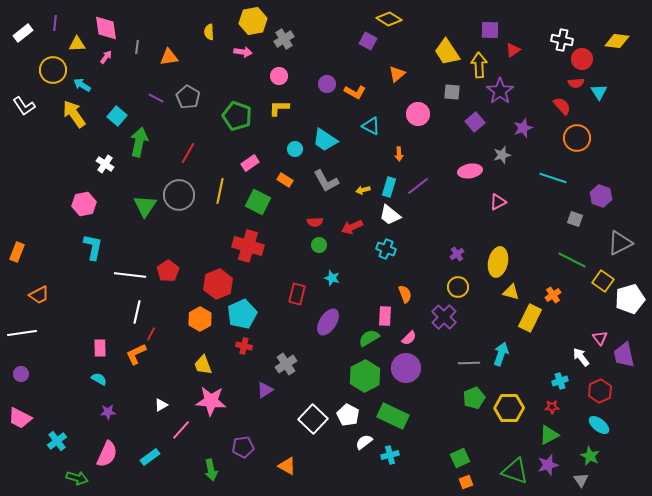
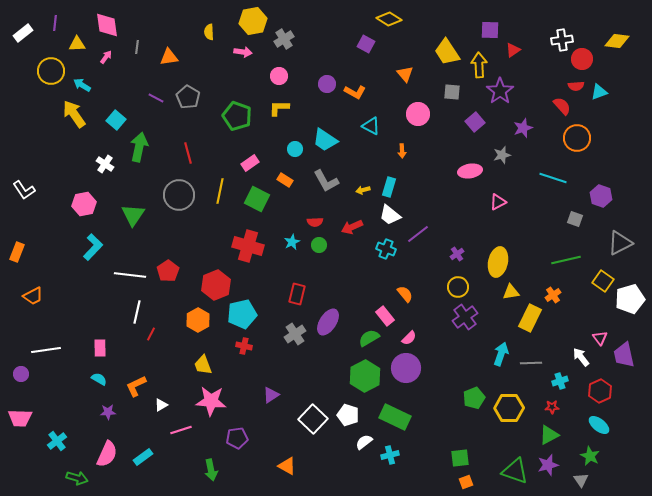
pink diamond at (106, 28): moved 1 px right, 3 px up
white cross at (562, 40): rotated 20 degrees counterclockwise
purple square at (368, 41): moved 2 px left, 3 px down
yellow circle at (53, 70): moved 2 px left, 1 px down
orange triangle at (397, 74): moved 8 px right; rotated 30 degrees counterclockwise
red semicircle at (576, 83): moved 3 px down
cyan triangle at (599, 92): rotated 42 degrees clockwise
white L-shape at (24, 106): moved 84 px down
cyan square at (117, 116): moved 1 px left, 4 px down
green arrow at (139, 142): moved 5 px down
red line at (188, 153): rotated 45 degrees counterclockwise
orange arrow at (399, 154): moved 3 px right, 3 px up
purple line at (418, 186): moved 48 px down
green square at (258, 202): moved 1 px left, 3 px up
green triangle at (145, 206): moved 12 px left, 9 px down
cyan L-shape at (93, 247): rotated 32 degrees clockwise
green line at (572, 260): moved 6 px left; rotated 40 degrees counterclockwise
cyan star at (332, 278): moved 40 px left, 36 px up; rotated 28 degrees clockwise
red hexagon at (218, 284): moved 2 px left, 1 px down
yellow triangle at (511, 292): rotated 24 degrees counterclockwise
orange semicircle at (405, 294): rotated 18 degrees counterclockwise
orange trapezoid at (39, 295): moved 6 px left, 1 px down
cyan pentagon at (242, 314): rotated 12 degrees clockwise
pink rectangle at (385, 316): rotated 42 degrees counterclockwise
purple cross at (444, 317): moved 21 px right; rotated 10 degrees clockwise
orange hexagon at (200, 319): moved 2 px left, 1 px down
white line at (22, 333): moved 24 px right, 17 px down
orange L-shape at (136, 354): moved 32 px down
gray line at (469, 363): moved 62 px right
gray cross at (286, 364): moved 9 px right, 30 px up
purple triangle at (265, 390): moved 6 px right, 5 px down
white pentagon at (348, 415): rotated 10 degrees counterclockwise
green rectangle at (393, 416): moved 2 px right, 1 px down
pink trapezoid at (20, 418): rotated 25 degrees counterclockwise
pink line at (181, 430): rotated 30 degrees clockwise
purple pentagon at (243, 447): moved 6 px left, 9 px up
cyan rectangle at (150, 457): moved 7 px left
green square at (460, 458): rotated 18 degrees clockwise
